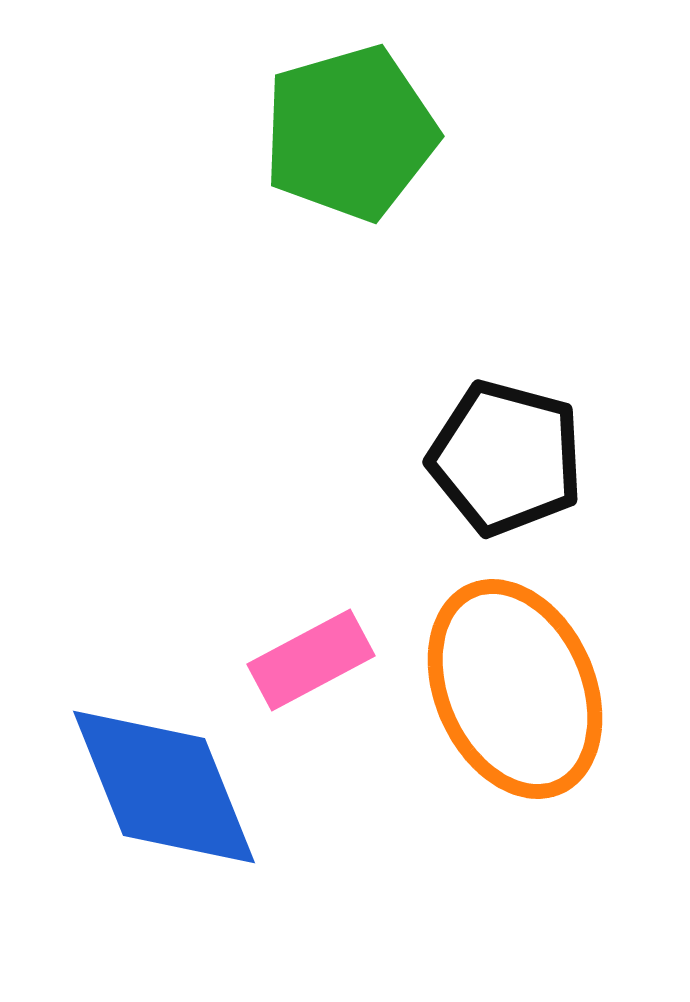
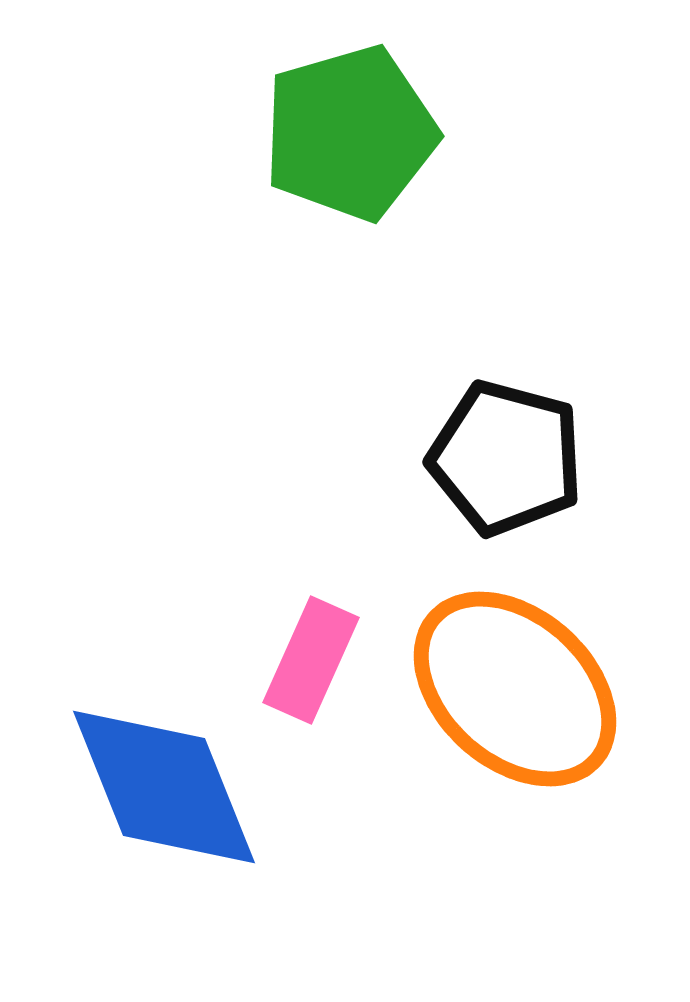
pink rectangle: rotated 38 degrees counterclockwise
orange ellipse: rotated 24 degrees counterclockwise
